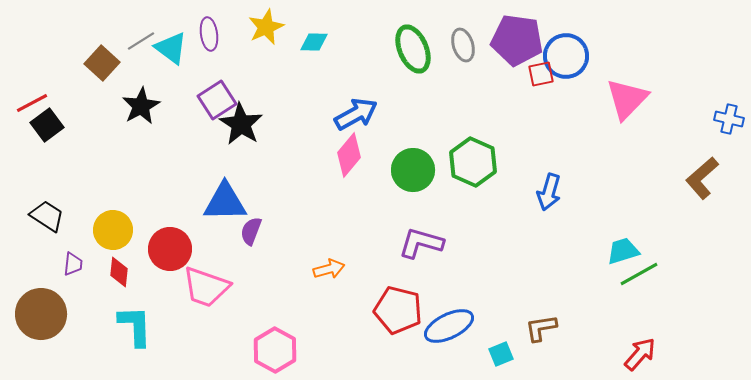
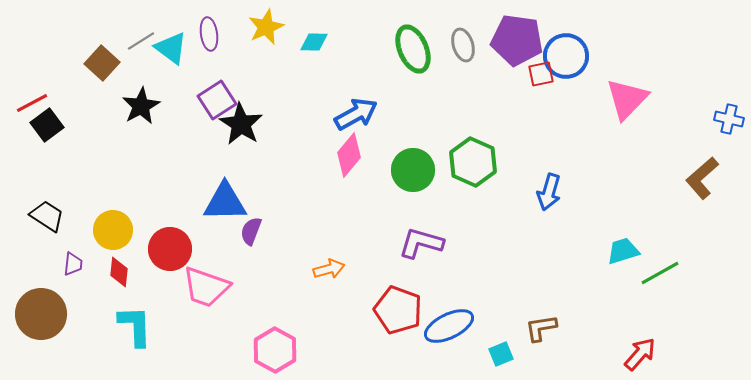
green line at (639, 274): moved 21 px right, 1 px up
red pentagon at (398, 310): rotated 6 degrees clockwise
